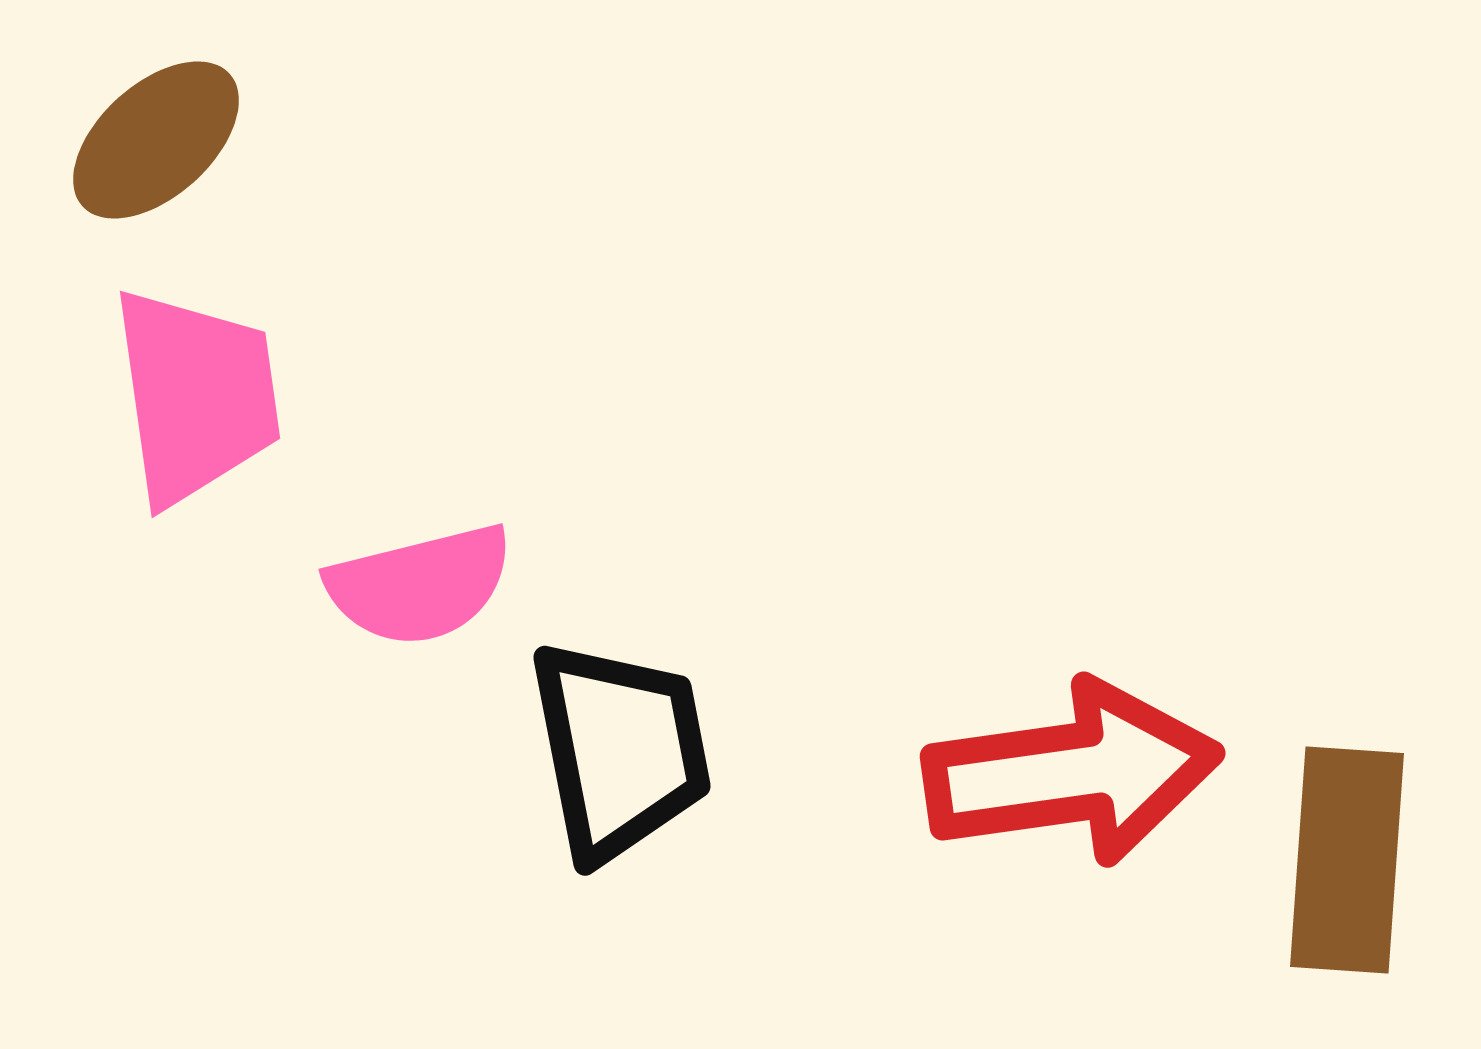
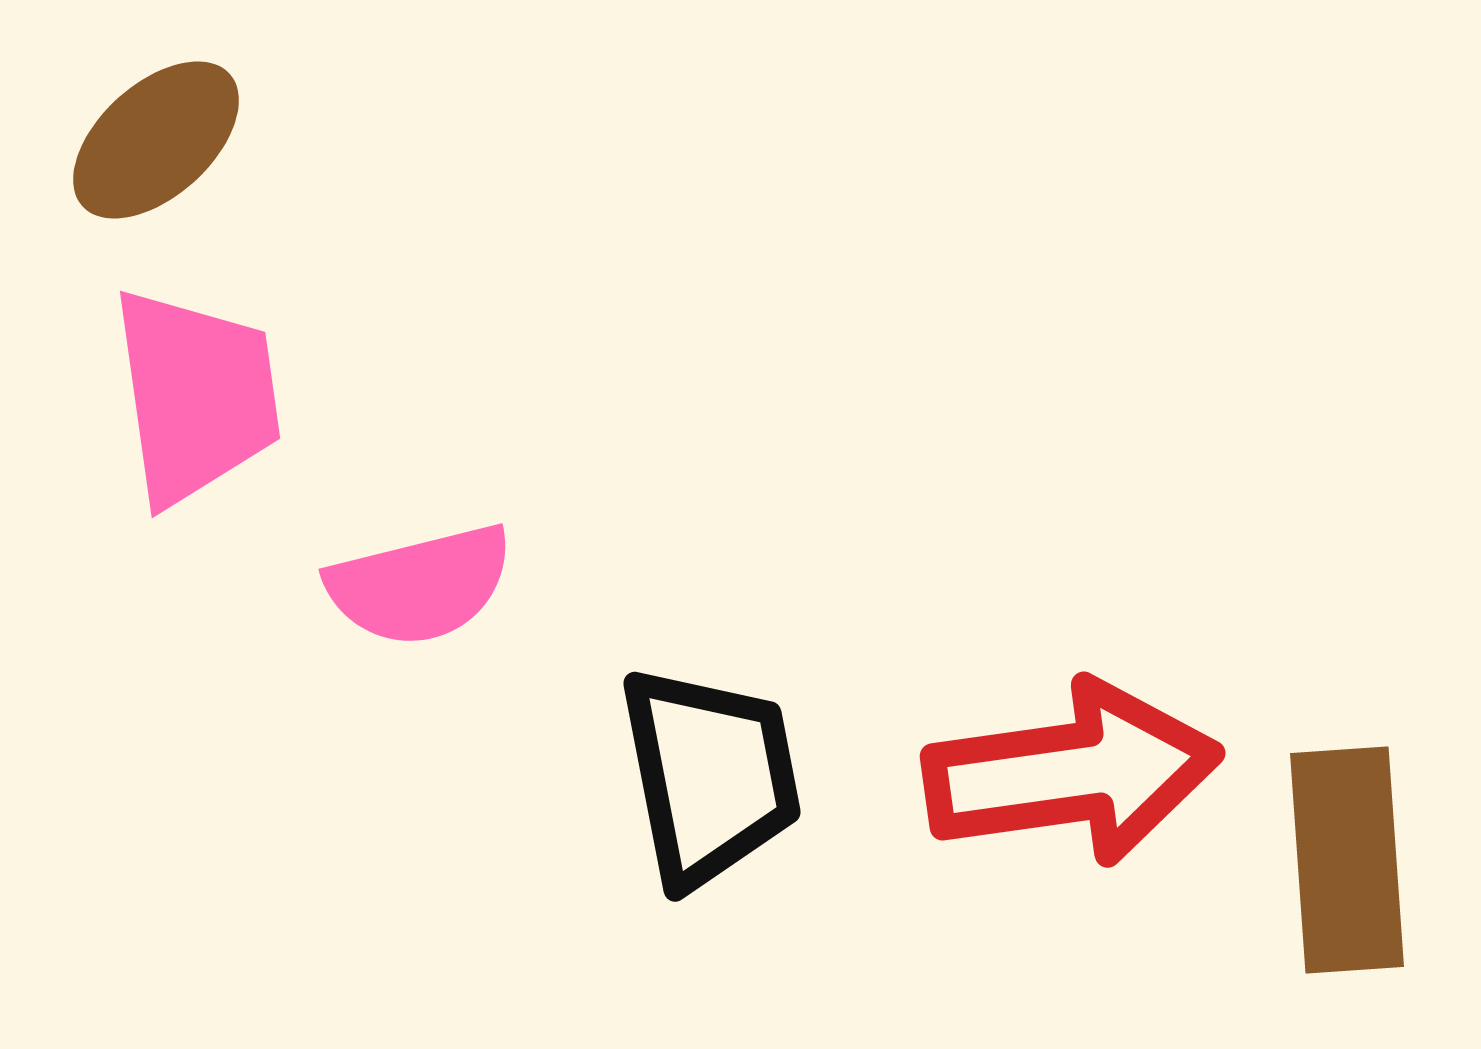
black trapezoid: moved 90 px right, 26 px down
brown rectangle: rotated 8 degrees counterclockwise
